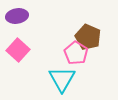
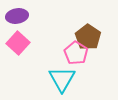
brown pentagon: rotated 10 degrees clockwise
pink square: moved 7 px up
